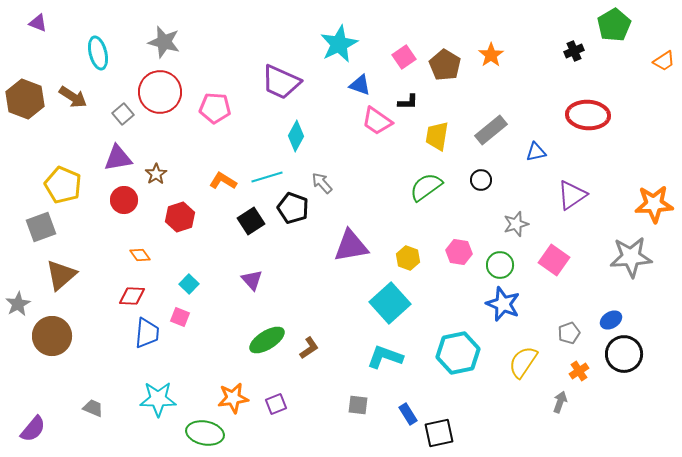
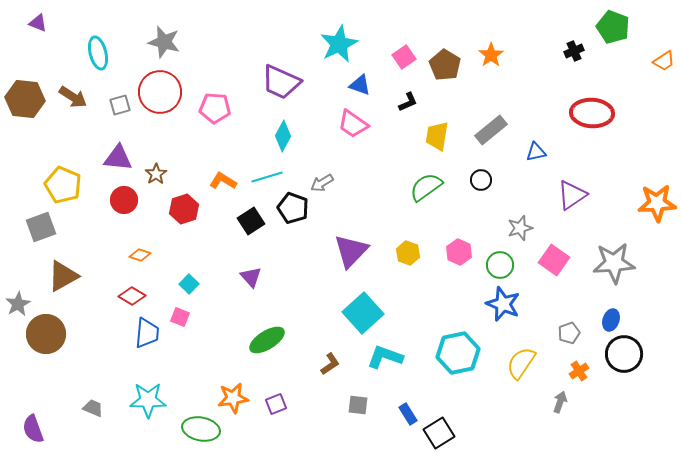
green pentagon at (614, 25): moved 1 px left, 2 px down; rotated 20 degrees counterclockwise
brown hexagon at (25, 99): rotated 15 degrees counterclockwise
black L-shape at (408, 102): rotated 25 degrees counterclockwise
gray square at (123, 114): moved 3 px left, 9 px up; rotated 25 degrees clockwise
red ellipse at (588, 115): moved 4 px right, 2 px up
pink trapezoid at (377, 121): moved 24 px left, 3 px down
cyan diamond at (296, 136): moved 13 px left
purple triangle at (118, 158): rotated 16 degrees clockwise
gray arrow at (322, 183): rotated 80 degrees counterclockwise
orange star at (654, 204): moved 3 px right, 1 px up
red hexagon at (180, 217): moved 4 px right, 8 px up
gray star at (516, 224): moved 4 px right, 4 px down
purple triangle at (351, 246): moved 5 px down; rotated 36 degrees counterclockwise
pink hexagon at (459, 252): rotated 15 degrees clockwise
orange diamond at (140, 255): rotated 35 degrees counterclockwise
gray star at (631, 257): moved 17 px left, 6 px down
yellow hexagon at (408, 258): moved 5 px up
brown triangle at (61, 275): moved 2 px right, 1 px down; rotated 12 degrees clockwise
purple triangle at (252, 280): moved 1 px left, 3 px up
red diamond at (132, 296): rotated 28 degrees clockwise
cyan square at (390, 303): moved 27 px left, 10 px down
blue ellipse at (611, 320): rotated 40 degrees counterclockwise
brown circle at (52, 336): moved 6 px left, 2 px up
brown L-shape at (309, 348): moved 21 px right, 16 px down
yellow semicircle at (523, 362): moved 2 px left, 1 px down
cyan star at (158, 399): moved 10 px left, 1 px down
purple semicircle at (33, 429): rotated 120 degrees clockwise
green ellipse at (205, 433): moved 4 px left, 4 px up
black square at (439, 433): rotated 20 degrees counterclockwise
